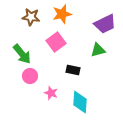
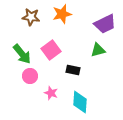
pink square: moved 5 px left, 8 px down
